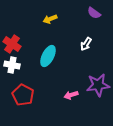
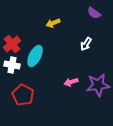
yellow arrow: moved 3 px right, 4 px down
red cross: rotated 18 degrees clockwise
cyan ellipse: moved 13 px left
pink arrow: moved 13 px up
